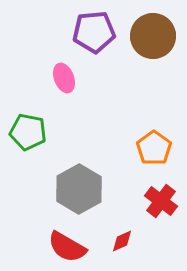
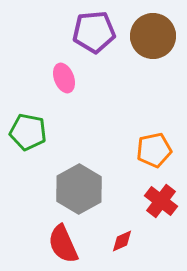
orange pentagon: moved 2 px down; rotated 24 degrees clockwise
red semicircle: moved 4 px left, 3 px up; rotated 36 degrees clockwise
